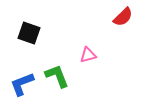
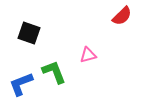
red semicircle: moved 1 px left, 1 px up
green L-shape: moved 3 px left, 4 px up
blue L-shape: moved 1 px left
